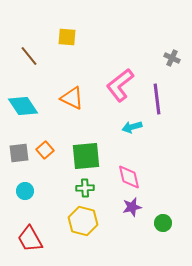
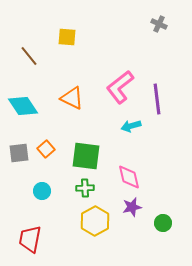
gray cross: moved 13 px left, 34 px up
pink L-shape: moved 2 px down
cyan arrow: moved 1 px left, 1 px up
orange square: moved 1 px right, 1 px up
green square: rotated 12 degrees clockwise
cyan circle: moved 17 px right
yellow hexagon: moved 12 px right; rotated 16 degrees clockwise
red trapezoid: rotated 40 degrees clockwise
